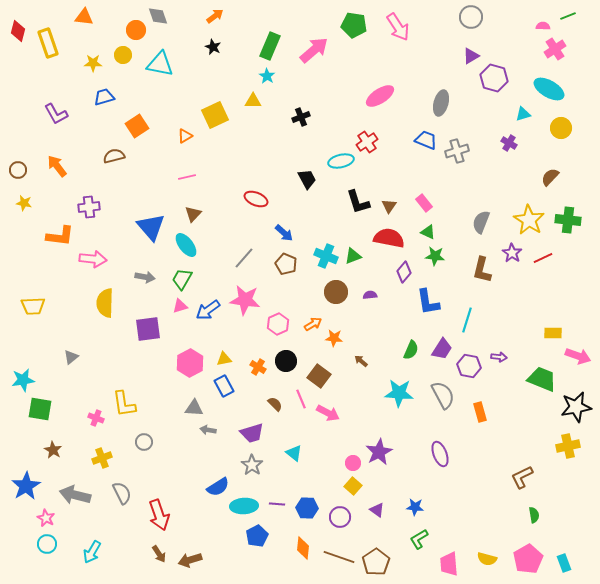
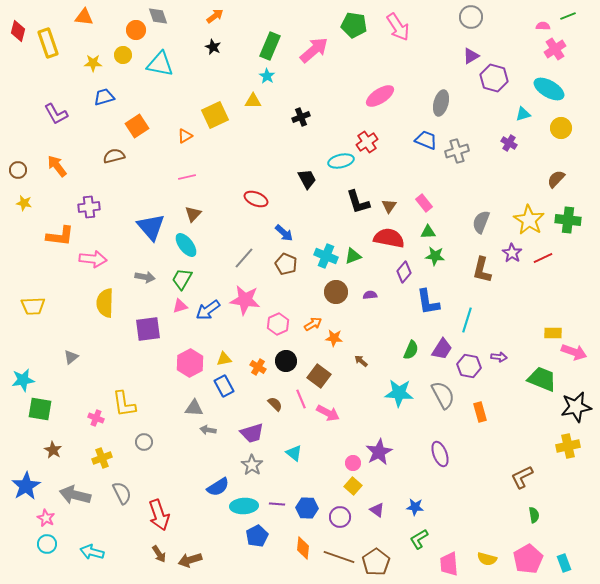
brown semicircle at (550, 177): moved 6 px right, 2 px down
green triangle at (428, 232): rotated 28 degrees counterclockwise
pink arrow at (578, 356): moved 4 px left, 4 px up
cyan arrow at (92, 552): rotated 75 degrees clockwise
